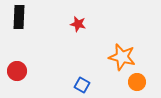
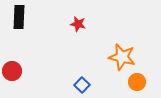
red circle: moved 5 px left
blue square: rotated 14 degrees clockwise
